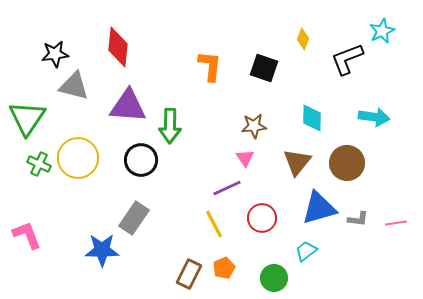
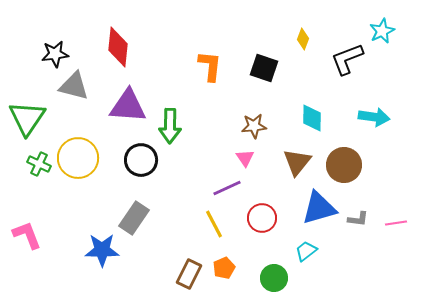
brown circle: moved 3 px left, 2 px down
